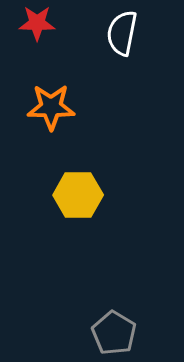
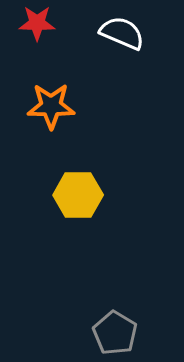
white semicircle: rotated 102 degrees clockwise
orange star: moved 1 px up
gray pentagon: moved 1 px right
